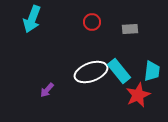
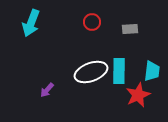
cyan arrow: moved 1 px left, 4 px down
cyan rectangle: rotated 40 degrees clockwise
